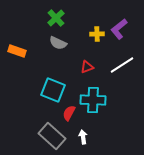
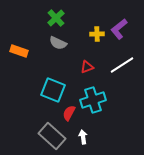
orange rectangle: moved 2 px right
cyan cross: rotated 20 degrees counterclockwise
